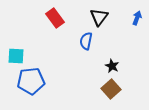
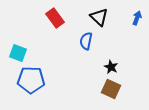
black triangle: rotated 24 degrees counterclockwise
cyan square: moved 2 px right, 3 px up; rotated 18 degrees clockwise
black star: moved 1 px left, 1 px down
blue pentagon: moved 1 px up; rotated 8 degrees clockwise
brown square: rotated 24 degrees counterclockwise
